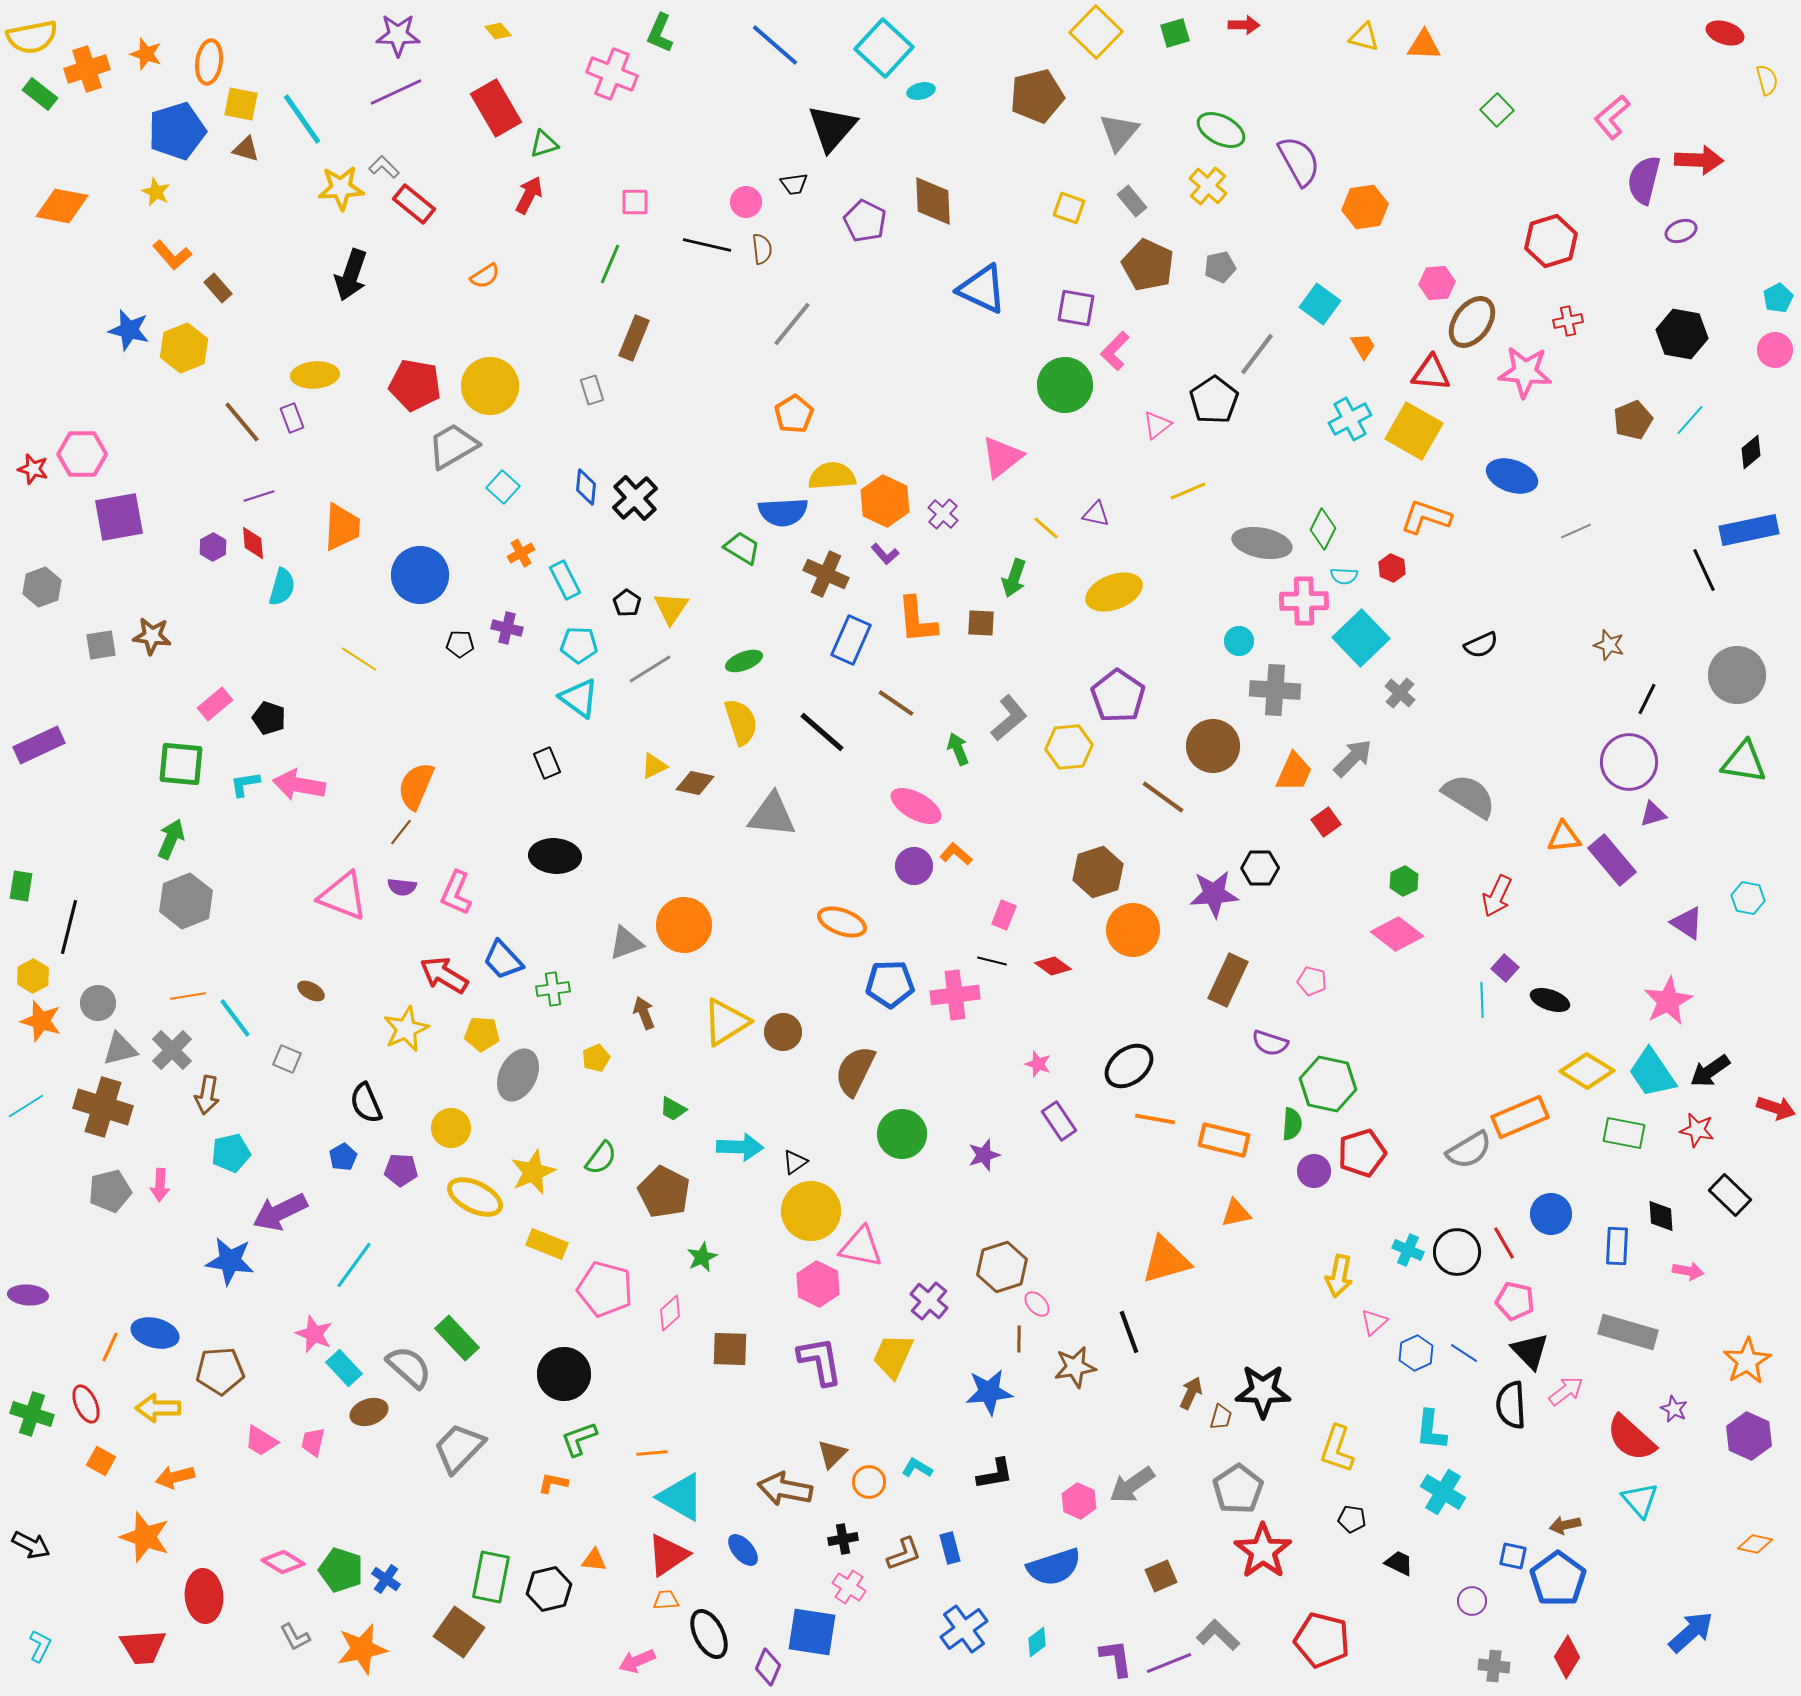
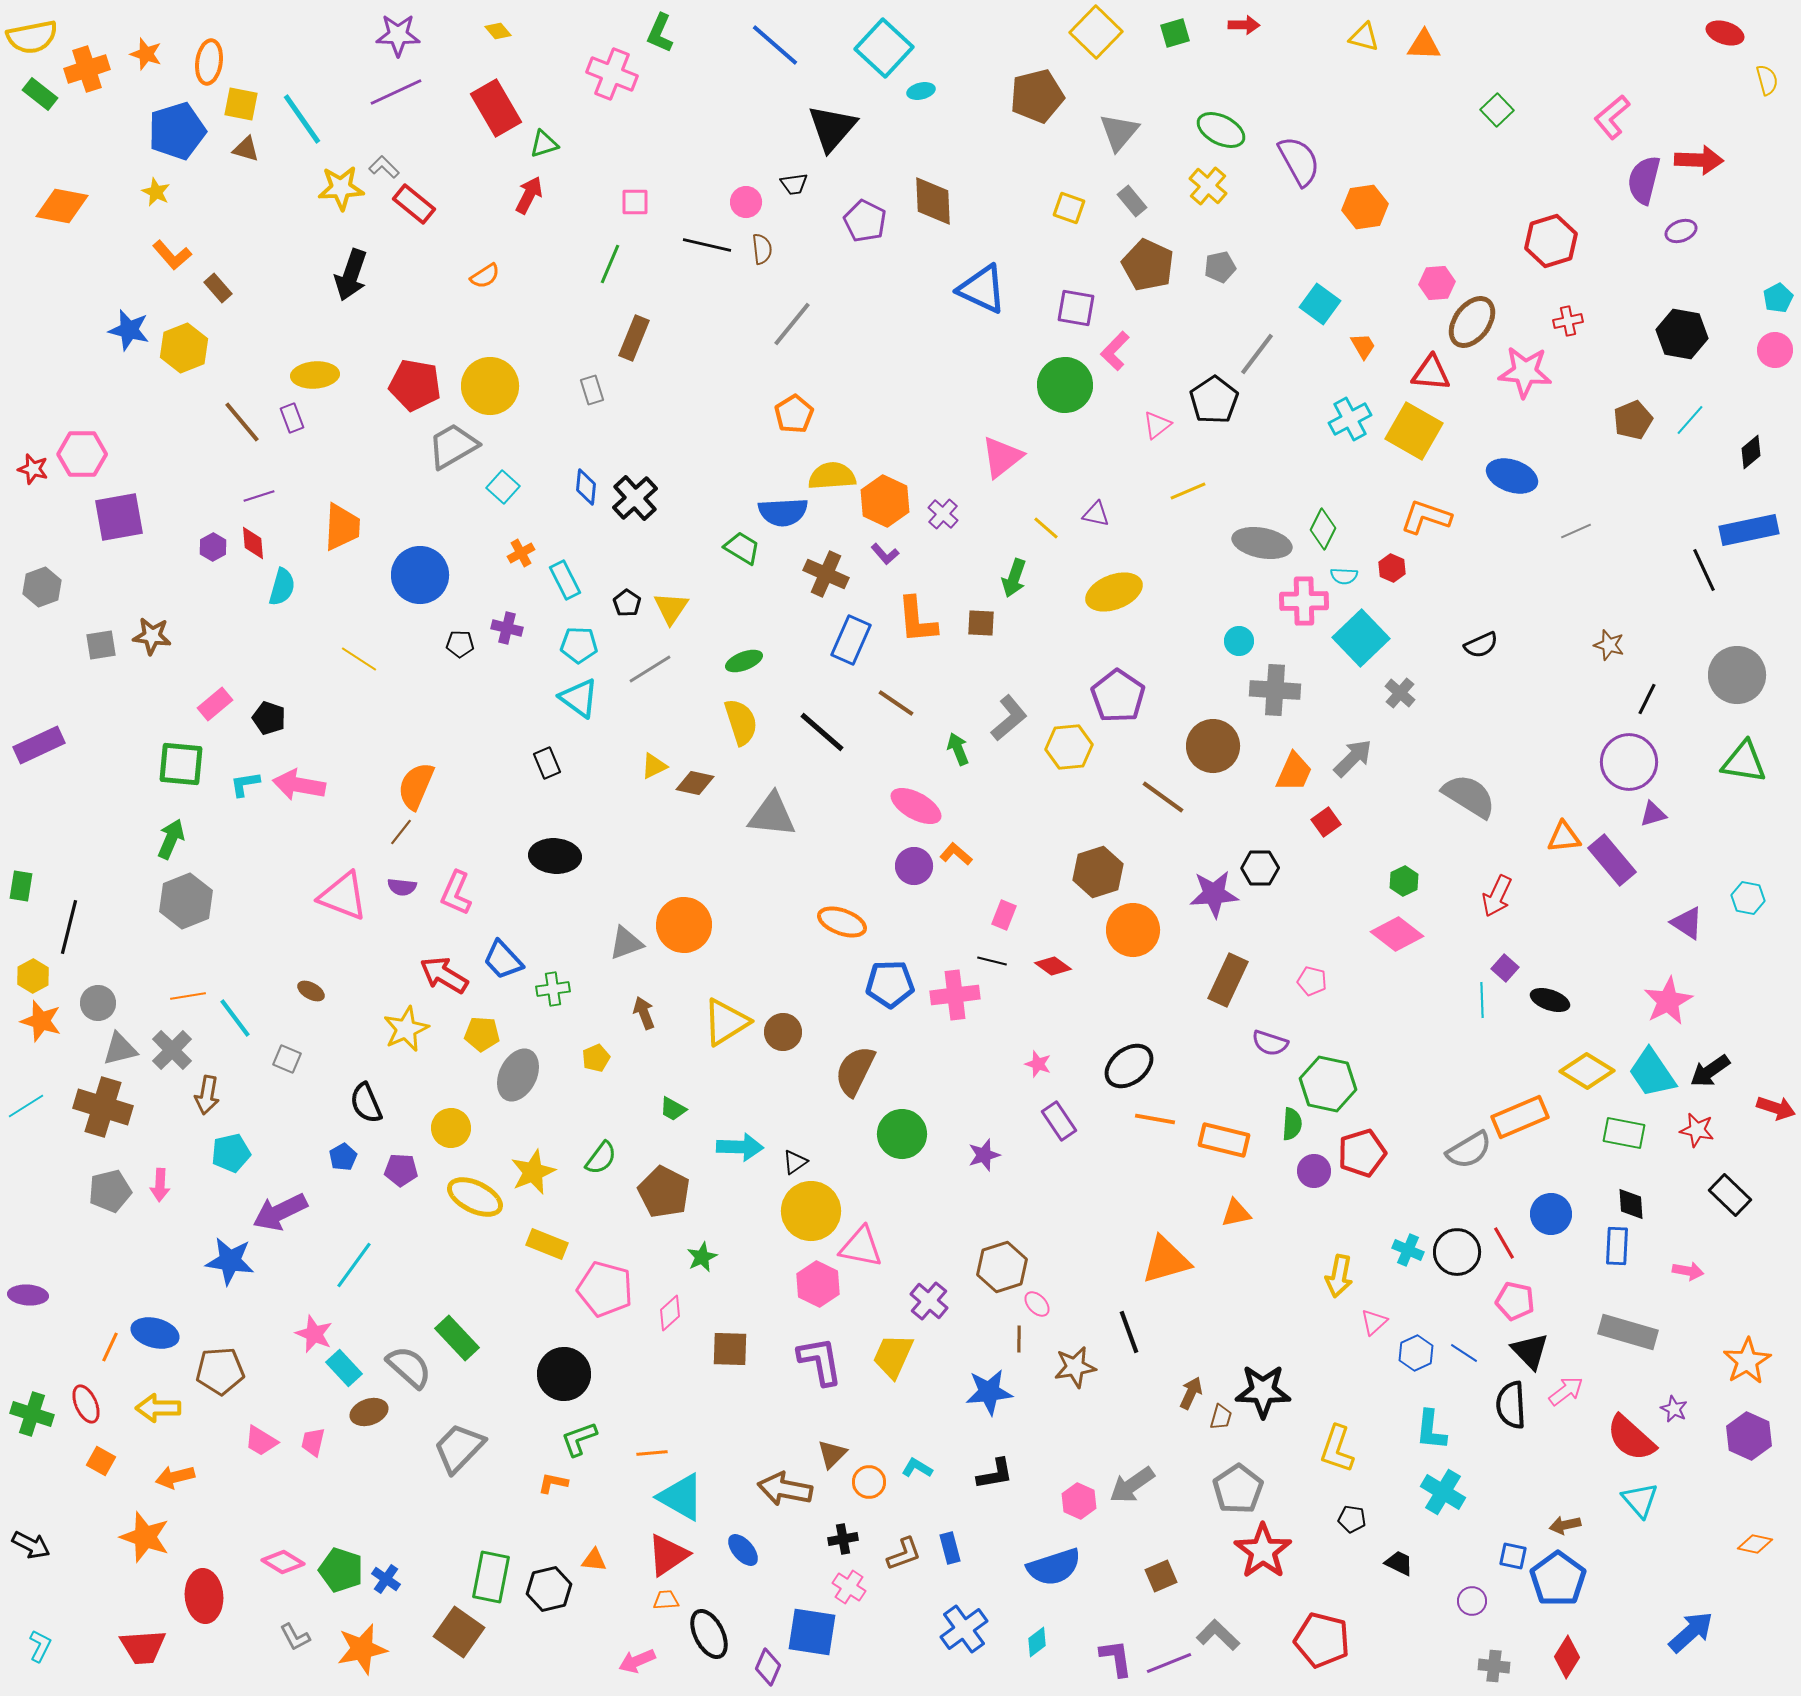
black diamond at (1661, 1216): moved 30 px left, 12 px up
